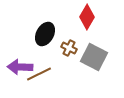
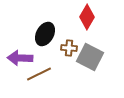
brown cross: rotated 21 degrees counterclockwise
gray square: moved 4 px left
purple arrow: moved 9 px up
